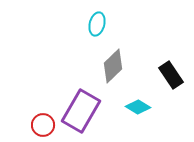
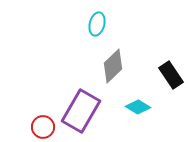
red circle: moved 2 px down
